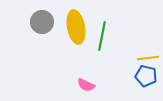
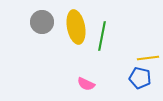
blue pentagon: moved 6 px left, 2 px down
pink semicircle: moved 1 px up
